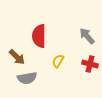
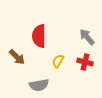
gray arrow: moved 1 px down
red cross: moved 5 px left, 2 px up
gray semicircle: moved 12 px right, 7 px down
